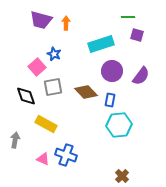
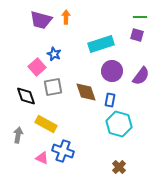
green line: moved 12 px right
orange arrow: moved 6 px up
brown diamond: rotated 25 degrees clockwise
cyan hexagon: moved 1 px up; rotated 20 degrees clockwise
gray arrow: moved 3 px right, 5 px up
blue cross: moved 3 px left, 4 px up
pink triangle: moved 1 px left, 1 px up
brown cross: moved 3 px left, 9 px up
